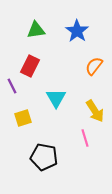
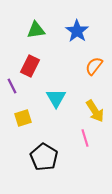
black pentagon: rotated 20 degrees clockwise
